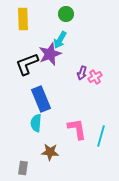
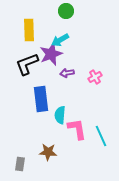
green circle: moved 3 px up
yellow rectangle: moved 6 px right, 11 px down
cyan arrow: rotated 30 degrees clockwise
purple star: moved 1 px right
purple arrow: moved 15 px left; rotated 64 degrees clockwise
blue rectangle: rotated 15 degrees clockwise
cyan semicircle: moved 24 px right, 8 px up
cyan line: rotated 40 degrees counterclockwise
brown star: moved 2 px left
gray rectangle: moved 3 px left, 4 px up
